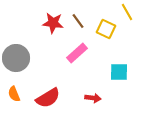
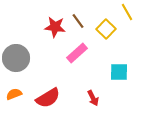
red star: moved 2 px right, 4 px down
yellow square: rotated 18 degrees clockwise
orange semicircle: rotated 91 degrees clockwise
red arrow: rotated 56 degrees clockwise
